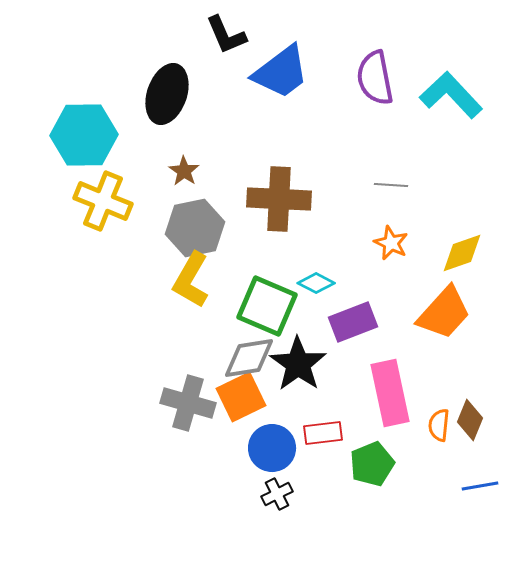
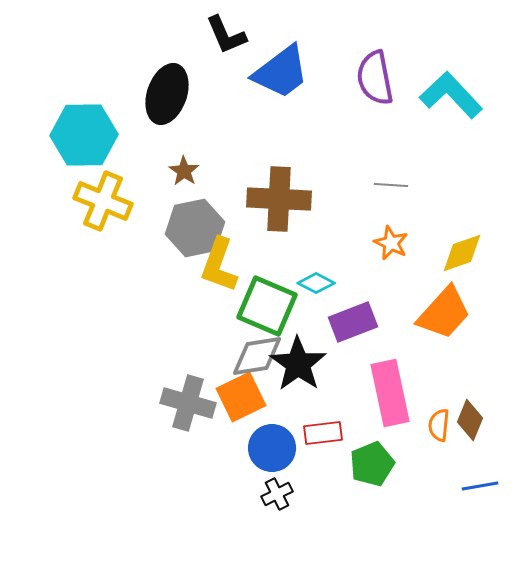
yellow L-shape: moved 28 px right, 15 px up; rotated 10 degrees counterclockwise
gray diamond: moved 8 px right, 2 px up
